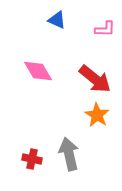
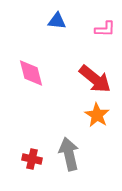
blue triangle: moved 1 px down; rotated 18 degrees counterclockwise
pink diamond: moved 7 px left, 2 px down; rotated 16 degrees clockwise
